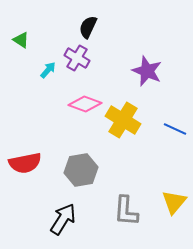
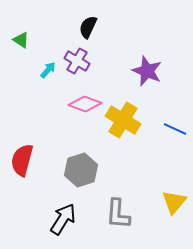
purple cross: moved 3 px down
red semicircle: moved 3 px left, 3 px up; rotated 116 degrees clockwise
gray hexagon: rotated 8 degrees counterclockwise
gray L-shape: moved 8 px left, 3 px down
